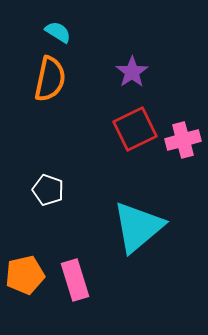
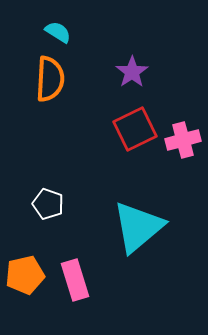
orange semicircle: rotated 9 degrees counterclockwise
white pentagon: moved 14 px down
